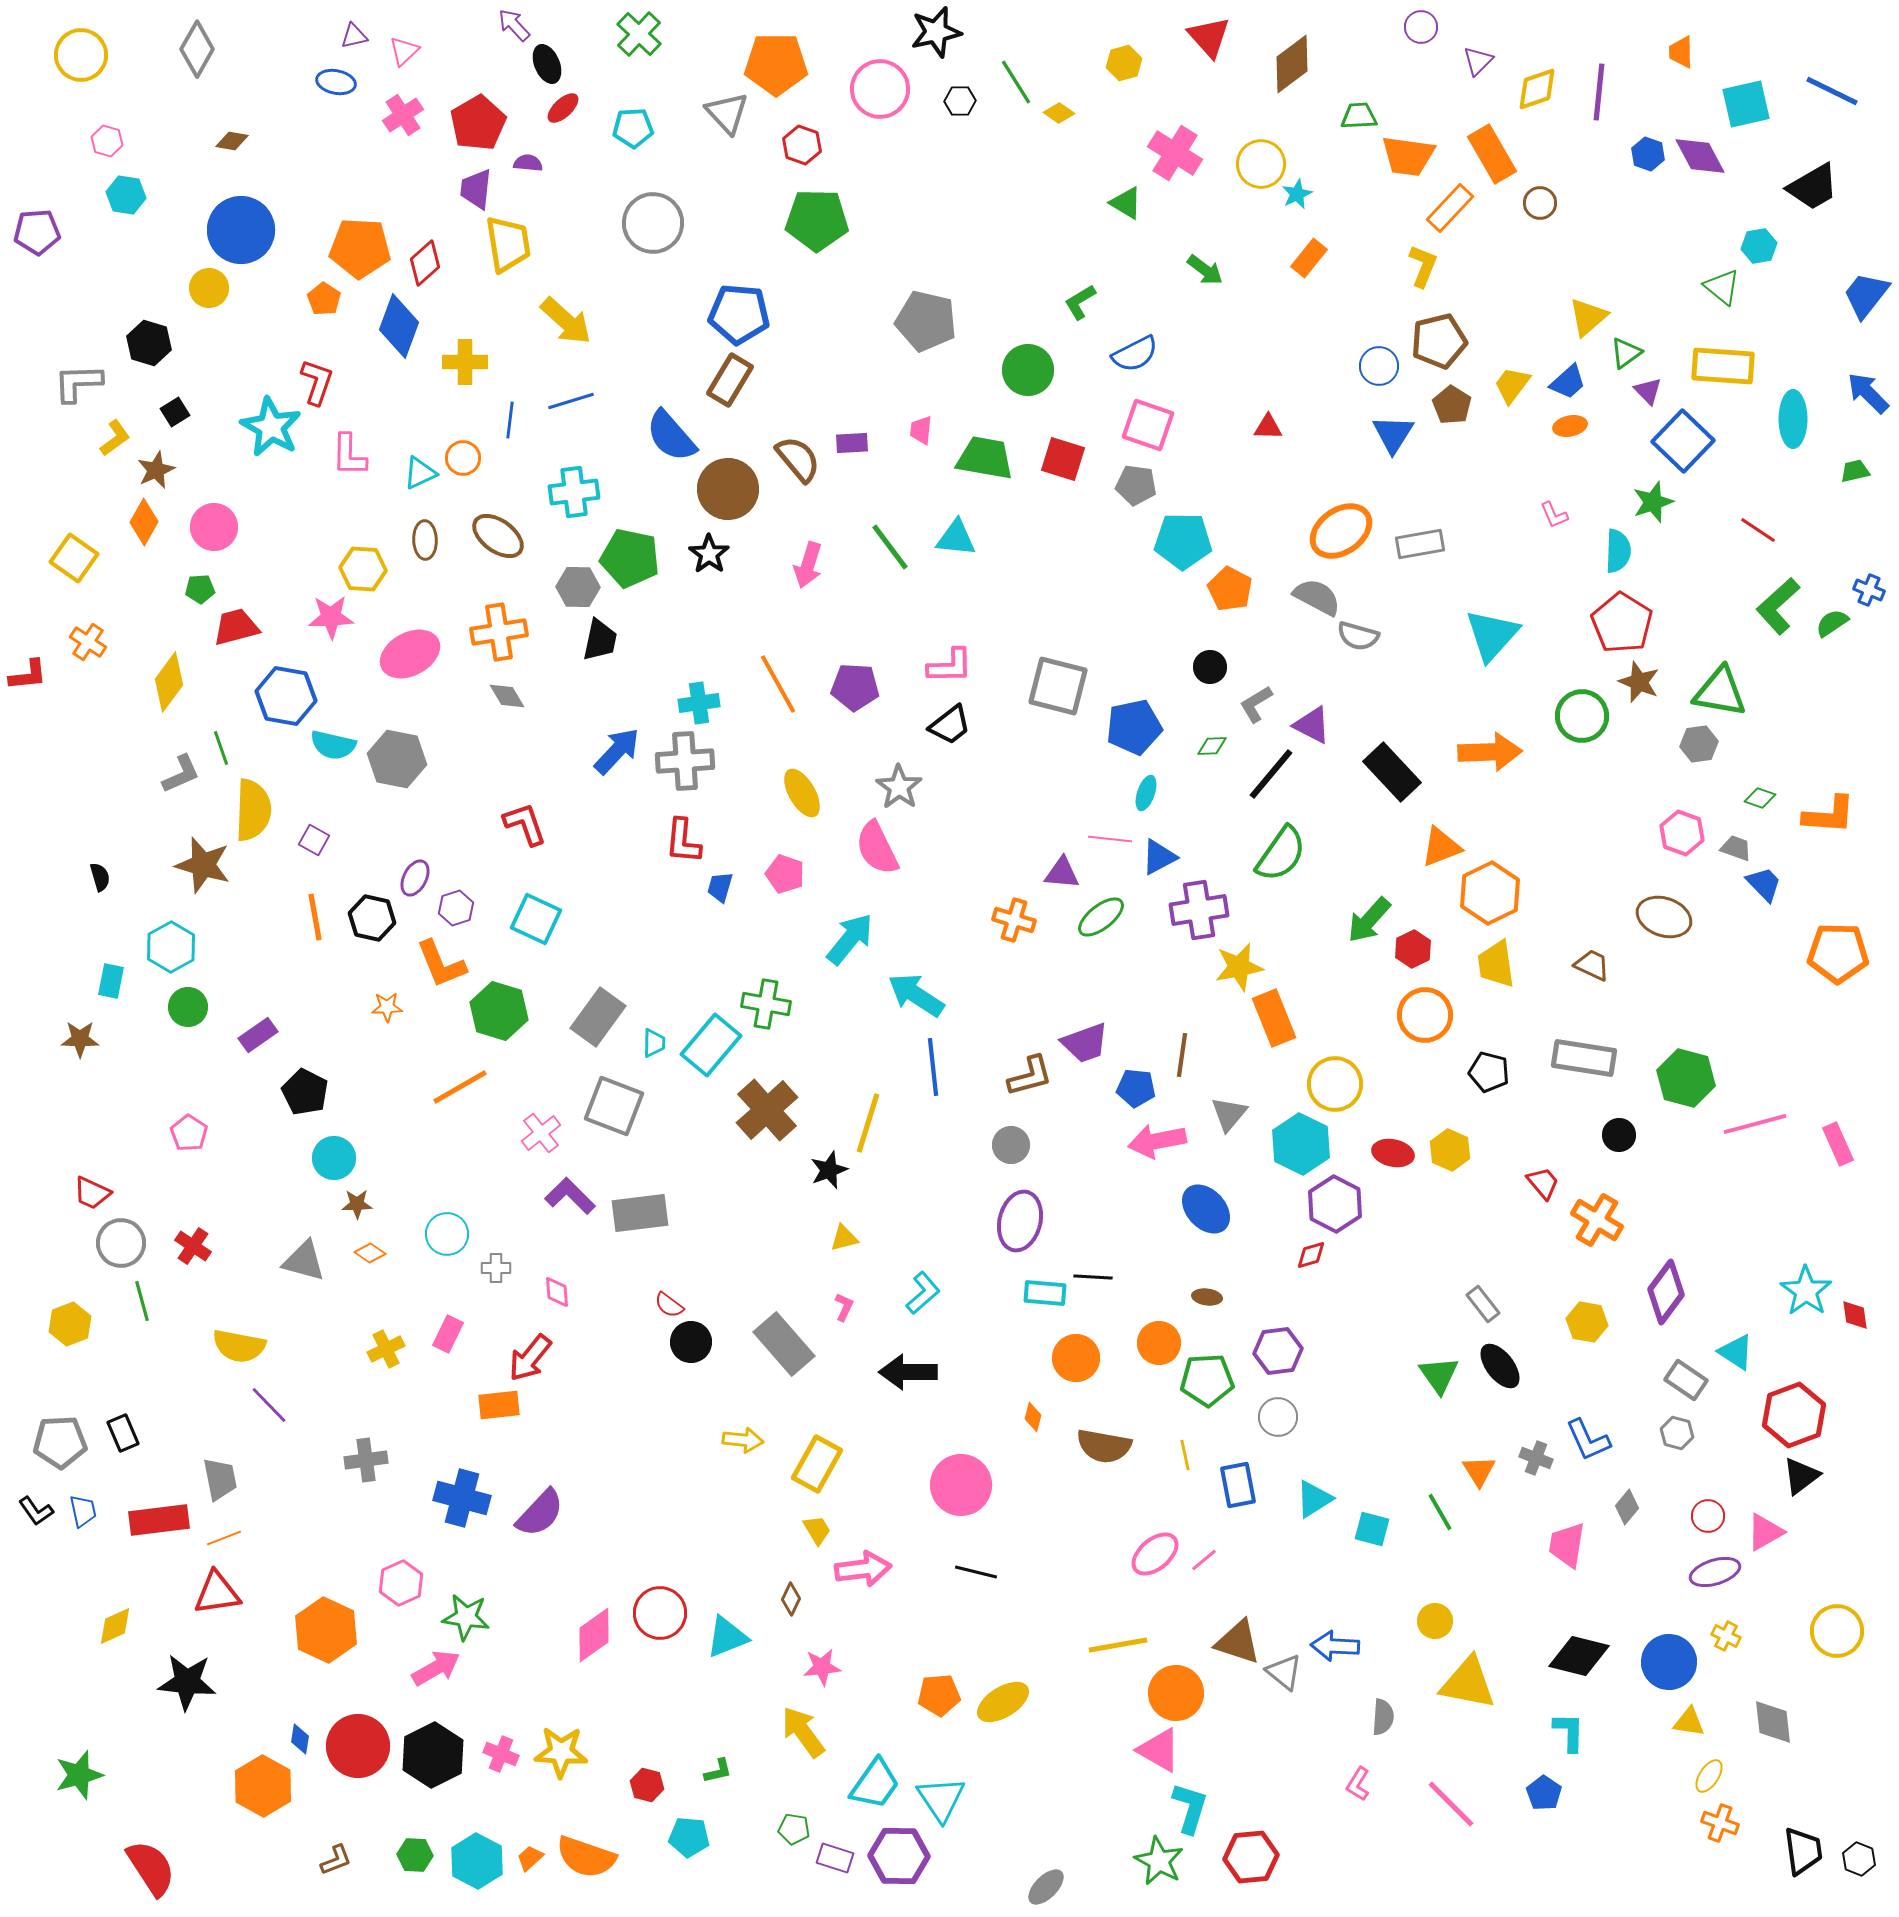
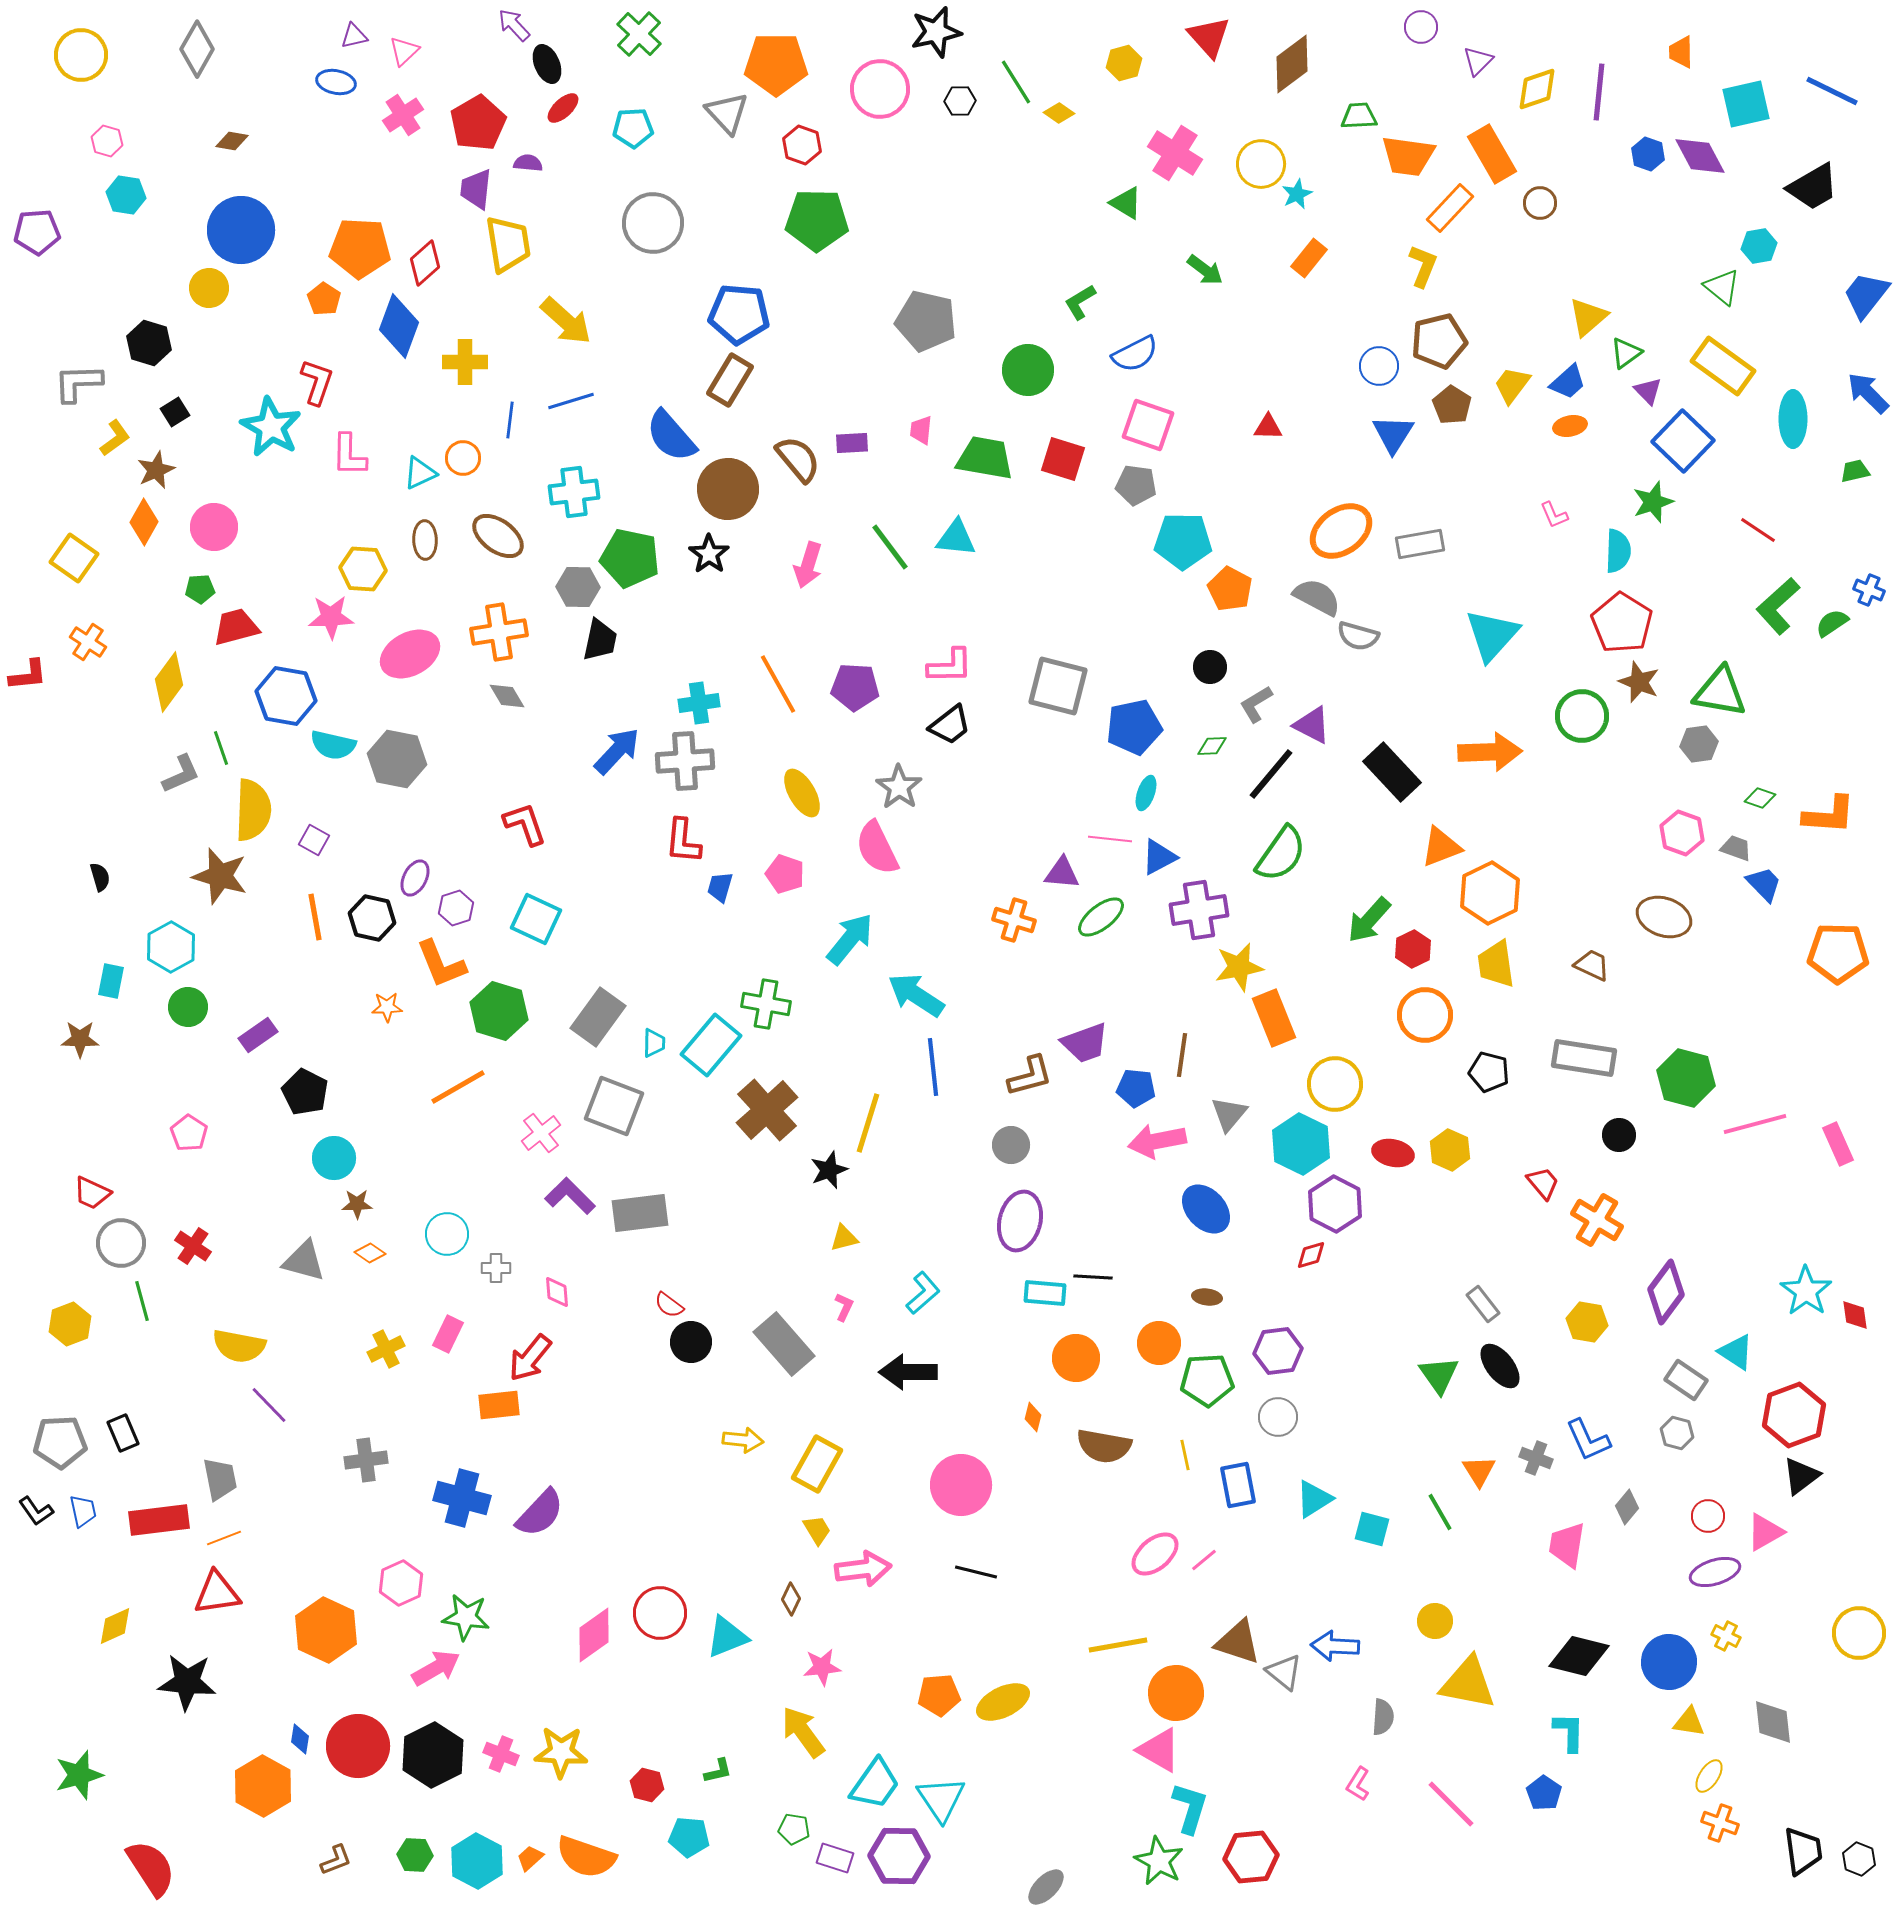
yellow rectangle at (1723, 366): rotated 32 degrees clockwise
brown star at (203, 865): moved 17 px right, 11 px down
orange line at (460, 1087): moved 2 px left
yellow circle at (1837, 1631): moved 22 px right, 2 px down
yellow ellipse at (1003, 1702): rotated 6 degrees clockwise
